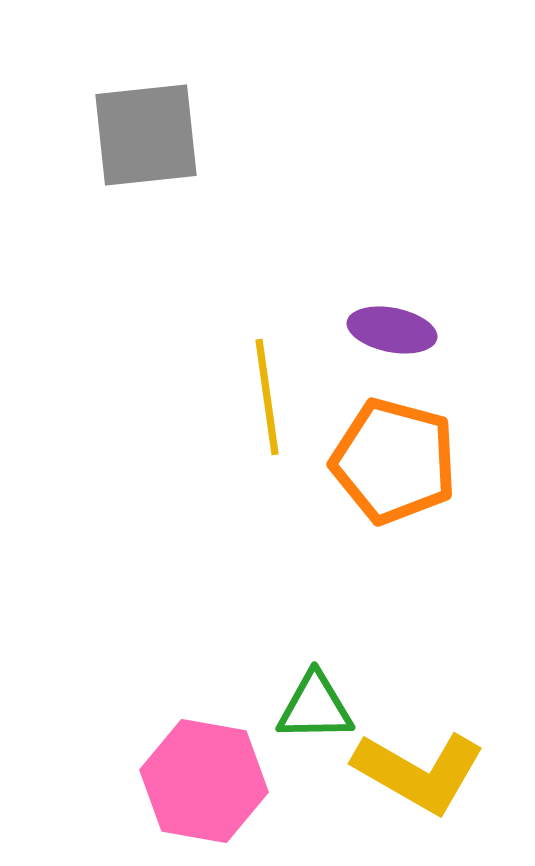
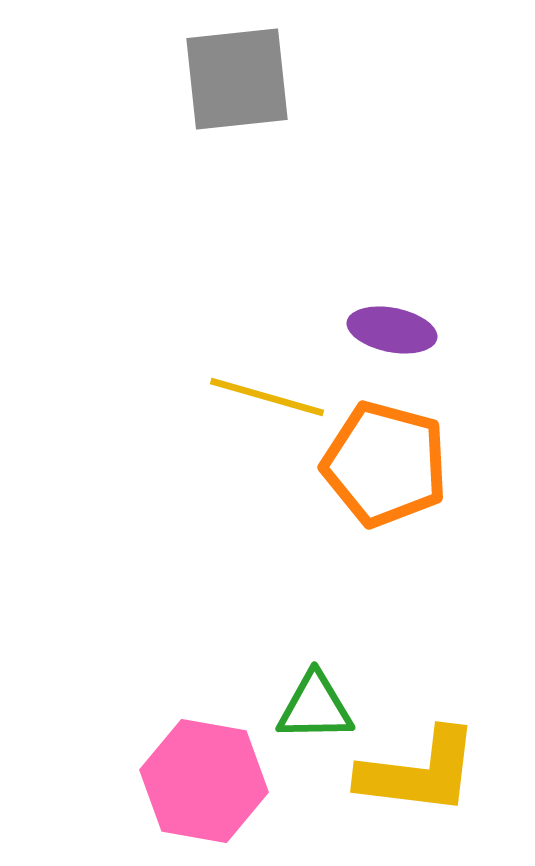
gray square: moved 91 px right, 56 px up
yellow line: rotated 66 degrees counterclockwise
orange pentagon: moved 9 px left, 3 px down
yellow L-shape: rotated 23 degrees counterclockwise
